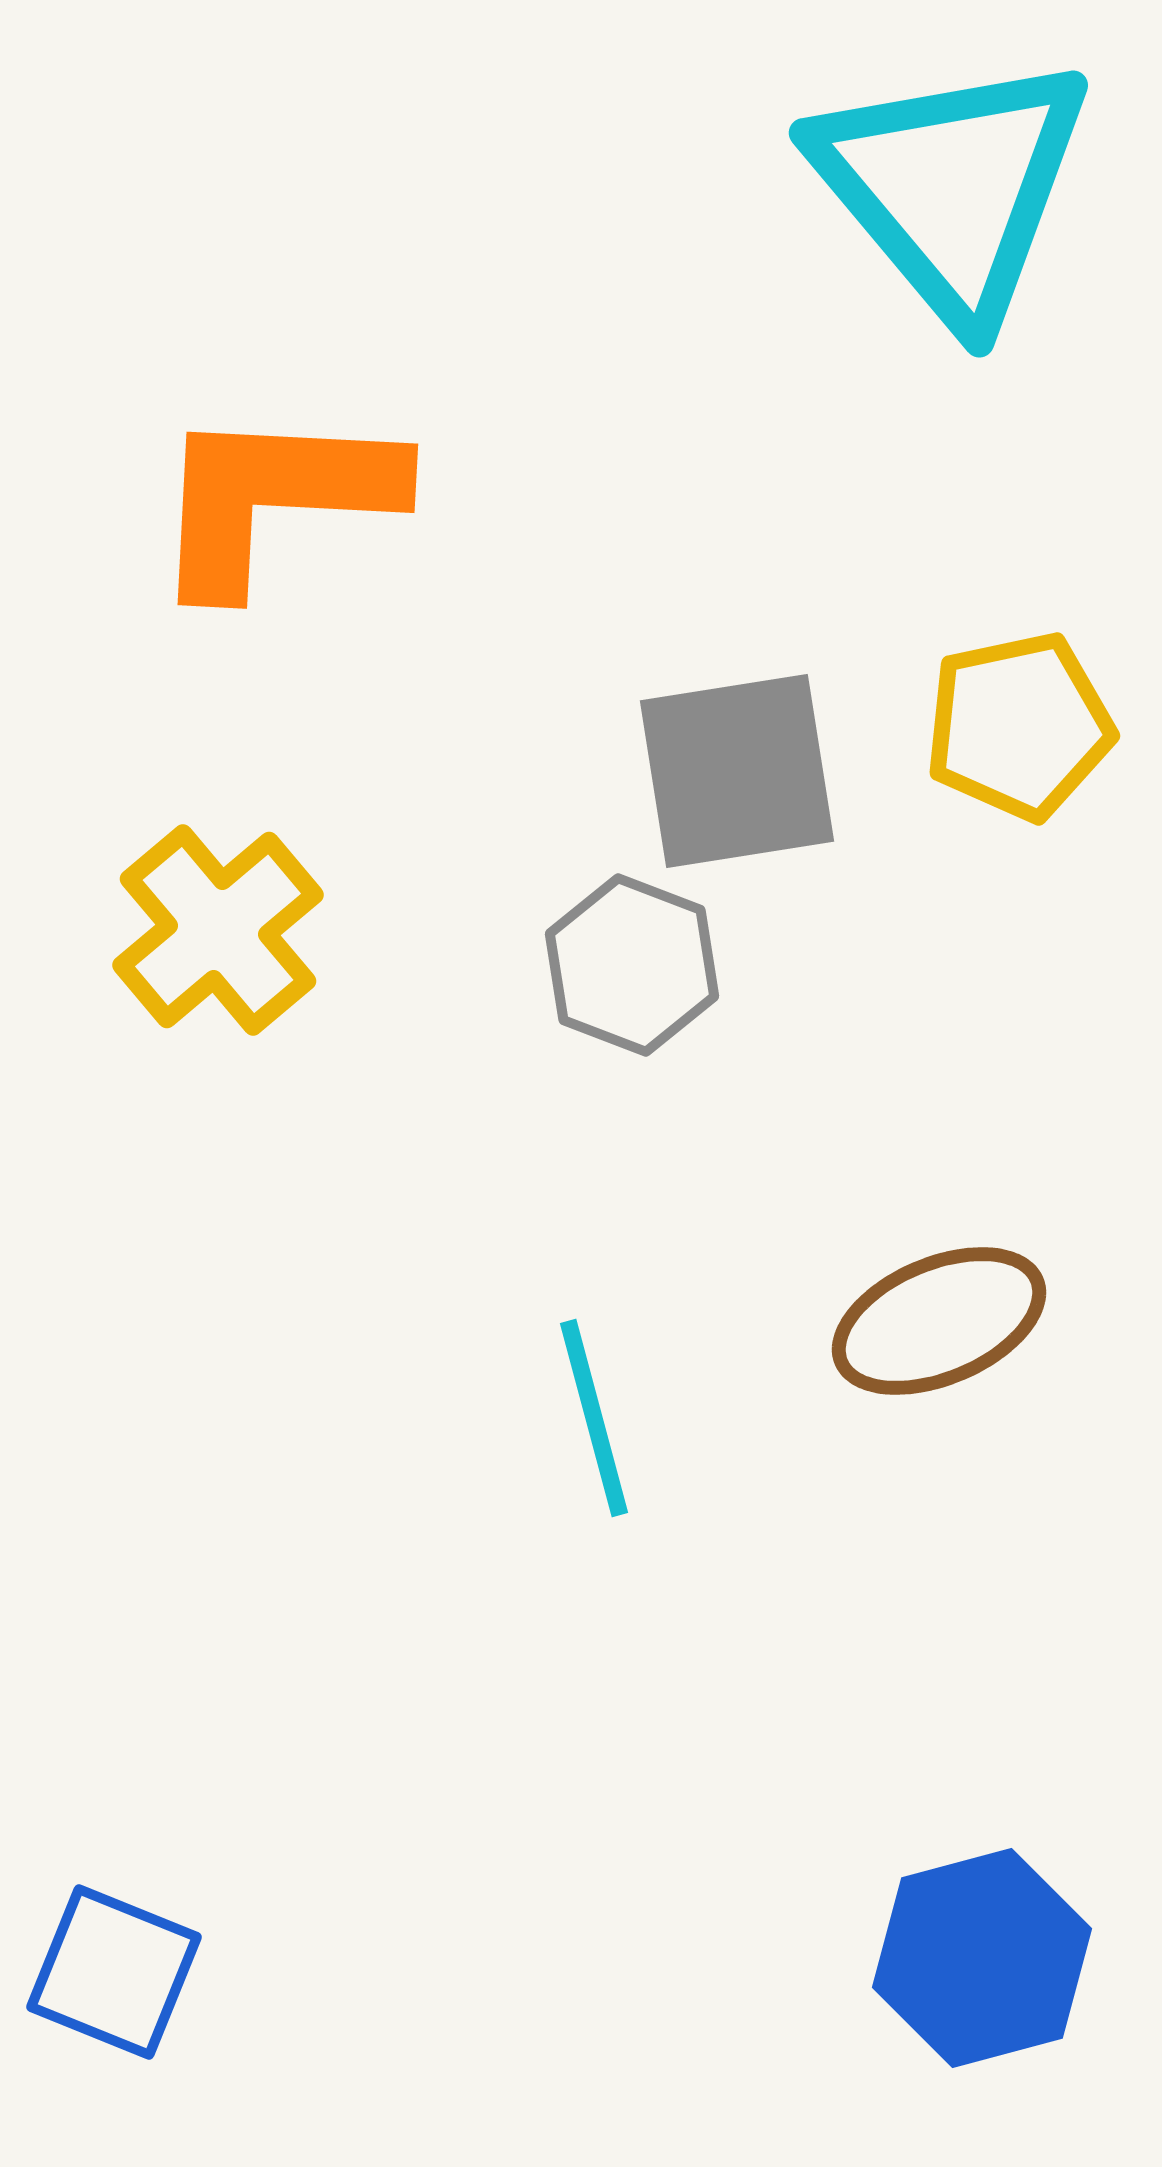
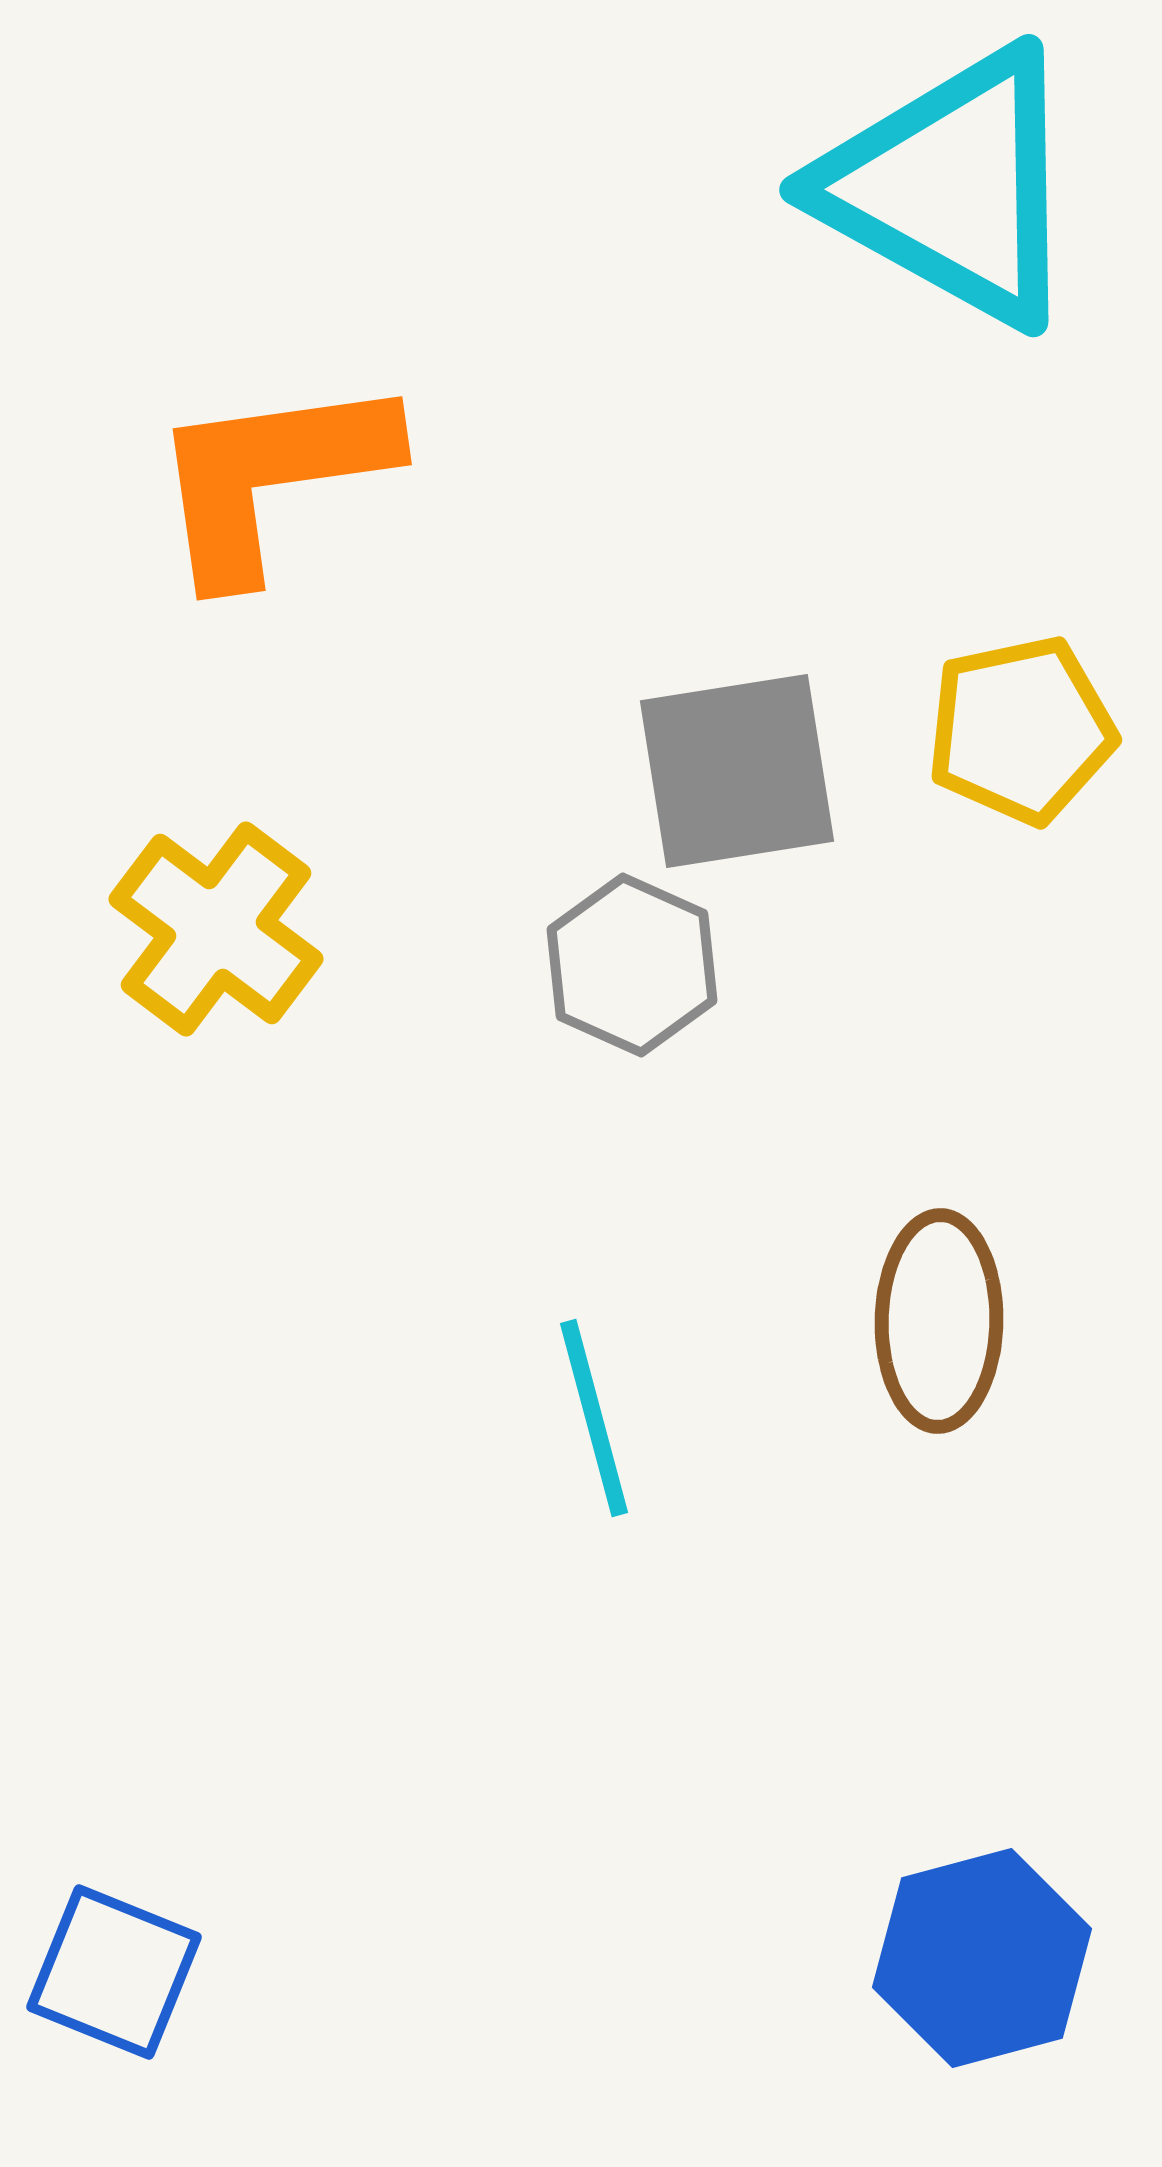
cyan triangle: rotated 21 degrees counterclockwise
orange L-shape: moved 3 px left, 21 px up; rotated 11 degrees counterclockwise
yellow pentagon: moved 2 px right, 4 px down
yellow cross: moved 2 px left, 1 px up; rotated 13 degrees counterclockwise
gray hexagon: rotated 3 degrees clockwise
brown ellipse: rotated 66 degrees counterclockwise
